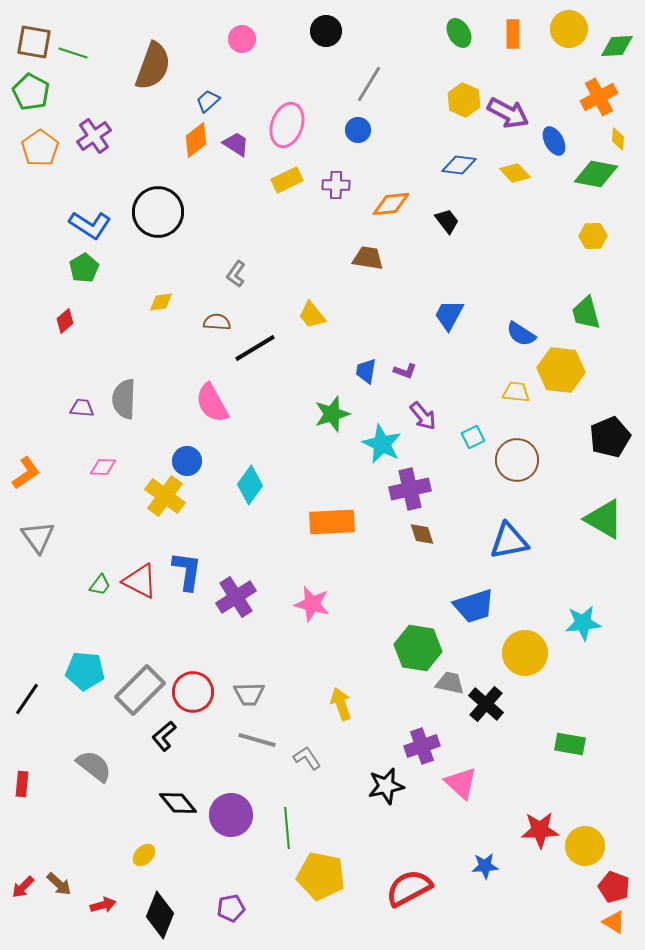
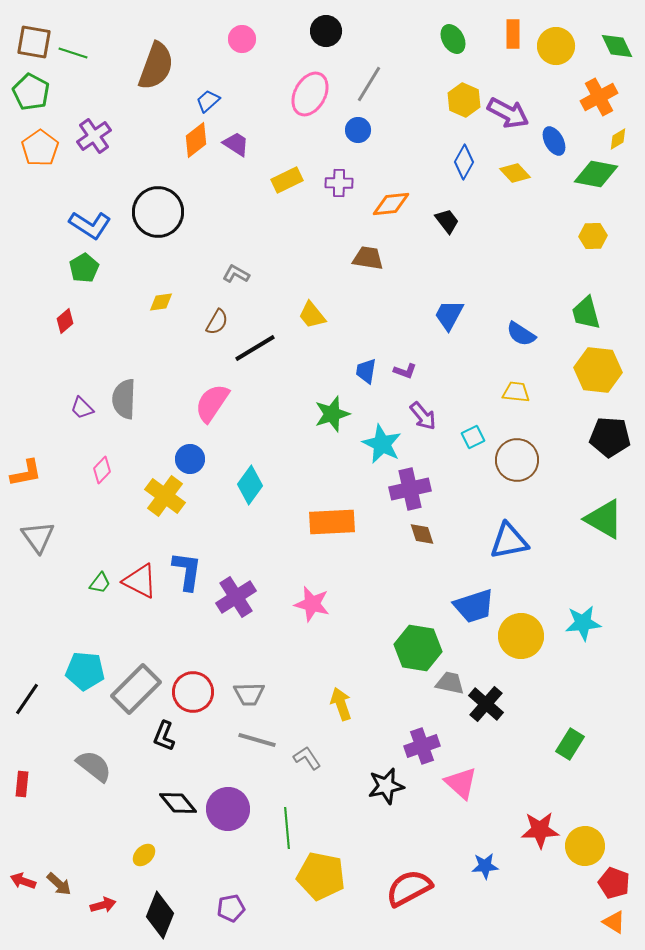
yellow circle at (569, 29): moved 13 px left, 17 px down
green ellipse at (459, 33): moved 6 px left, 6 px down
green diamond at (617, 46): rotated 68 degrees clockwise
brown semicircle at (153, 66): moved 3 px right
pink ellipse at (287, 125): moved 23 px right, 31 px up; rotated 9 degrees clockwise
yellow diamond at (618, 139): rotated 55 degrees clockwise
blue diamond at (459, 165): moved 5 px right, 3 px up; rotated 68 degrees counterclockwise
purple cross at (336, 185): moved 3 px right, 2 px up
gray L-shape at (236, 274): rotated 84 degrees clockwise
brown semicircle at (217, 322): rotated 116 degrees clockwise
yellow hexagon at (561, 370): moved 37 px right
pink semicircle at (212, 403): rotated 63 degrees clockwise
purple trapezoid at (82, 408): rotated 140 degrees counterclockwise
black pentagon at (610, 437): rotated 27 degrees clockwise
blue circle at (187, 461): moved 3 px right, 2 px up
pink diamond at (103, 467): moved 1 px left, 3 px down; rotated 48 degrees counterclockwise
orange L-shape at (26, 473): rotated 24 degrees clockwise
green trapezoid at (100, 585): moved 2 px up
yellow circle at (525, 653): moved 4 px left, 17 px up
gray rectangle at (140, 690): moved 4 px left, 1 px up
black L-shape at (164, 736): rotated 28 degrees counterclockwise
green rectangle at (570, 744): rotated 68 degrees counterclockwise
purple circle at (231, 815): moved 3 px left, 6 px up
red arrow at (23, 887): moved 6 px up; rotated 65 degrees clockwise
red pentagon at (614, 887): moved 4 px up
